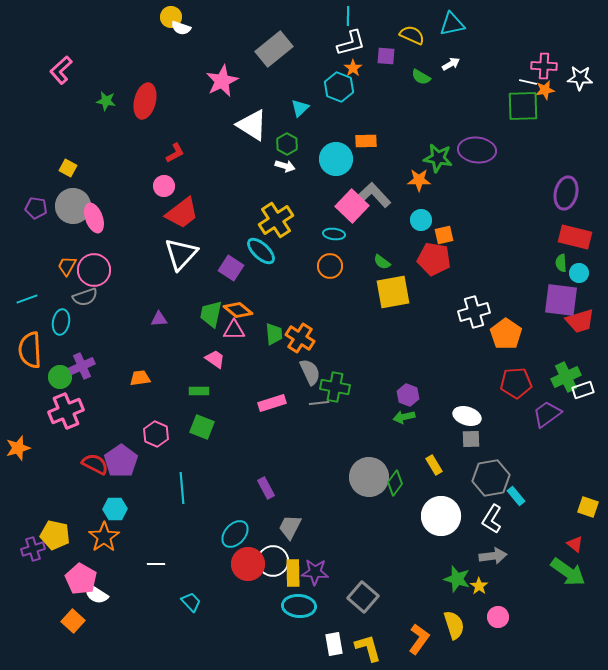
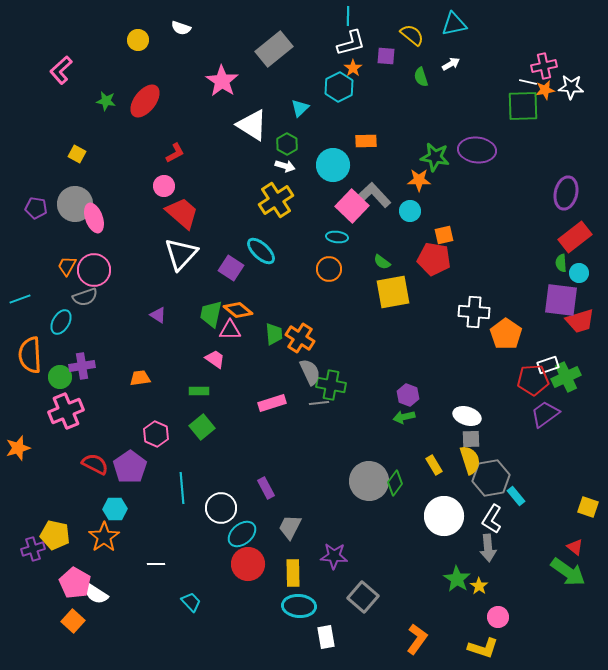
yellow circle at (171, 17): moved 33 px left, 23 px down
cyan triangle at (452, 24): moved 2 px right
yellow semicircle at (412, 35): rotated 15 degrees clockwise
pink cross at (544, 66): rotated 15 degrees counterclockwise
green semicircle at (421, 77): rotated 42 degrees clockwise
white star at (580, 78): moved 9 px left, 9 px down
pink star at (222, 81): rotated 12 degrees counterclockwise
cyan hexagon at (339, 87): rotated 12 degrees clockwise
red ellipse at (145, 101): rotated 24 degrees clockwise
green star at (438, 158): moved 3 px left, 1 px up
cyan circle at (336, 159): moved 3 px left, 6 px down
yellow square at (68, 168): moved 9 px right, 14 px up
gray circle at (73, 206): moved 2 px right, 2 px up
red trapezoid at (182, 213): rotated 102 degrees counterclockwise
yellow cross at (276, 220): moved 20 px up
cyan circle at (421, 220): moved 11 px left, 9 px up
cyan ellipse at (334, 234): moved 3 px right, 3 px down
red rectangle at (575, 237): rotated 52 degrees counterclockwise
orange circle at (330, 266): moved 1 px left, 3 px down
cyan line at (27, 299): moved 7 px left
white cross at (474, 312): rotated 20 degrees clockwise
purple triangle at (159, 319): moved 1 px left, 4 px up; rotated 36 degrees clockwise
cyan ellipse at (61, 322): rotated 20 degrees clockwise
pink triangle at (234, 330): moved 4 px left
orange semicircle at (30, 350): moved 5 px down
purple cross at (82, 366): rotated 15 degrees clockwise
red pentagon at (516, 383): moved 17 px right, 3 px up
green cross at (335, 387): moved 4 px left, 2 px up
white rectangle at (583, 390): moved 35 px left, 25 px up
purple trapezoid at (547, 414): moved 2 px left
green square at (202, 427): rotated 30 degrees clockwise
purple pentagon at (121, 461): moved 9 px right, 6 px down
gray circle at (369, 477): moved 4 px down
white circle at (441, 516): moved 3 px right
cyan ellipse at (235, 534): moved 7 px right; rotated 8 degrees clockwise
red triangle at (575, 544): moved 3 px down
gray arrow at (493, 556): moved 5 px left, 8 px up; rotated 92 degrees clockwise
white circle at (273, 561): moved 52 px left, 53 px up
purple star at (315, 572): moved 19 px right, 16 px up
pink pentagon at (81, 579): moved 6 px left, 4 px down
green star at (457, 579): rotated 16 degrees clockwise
yellow semicircle at (454, 625): moved 16 px right, 165 px up
orange L-shape at (419, 639): moved 2 px left
white rectangle at (334, 644): moved 8 px left, 7 px up
yellow L-shape at (368, 648): moved 115 px right; rotated 124 degrees clockwise
